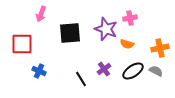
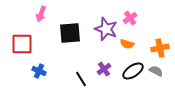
pink cross: rotated 24 degrees counterclockwise
